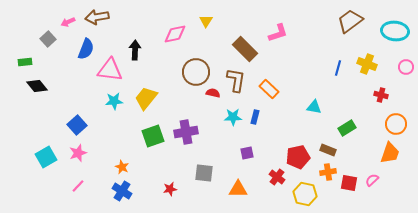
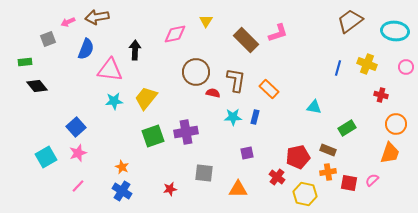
gray square at (48, 39): rotated 21 degrees clockwise
brown rectangle at (245, 49): moved 1 px right, 9 px up
blue square at (77, 125): moved 1 px left, 2 px down
